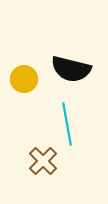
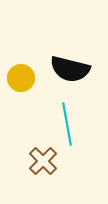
black semicircle: moved 1 px left
yellow circle: moved 3 px left, 1 px up
